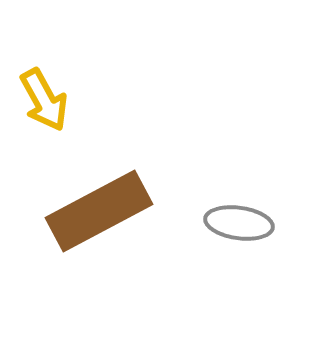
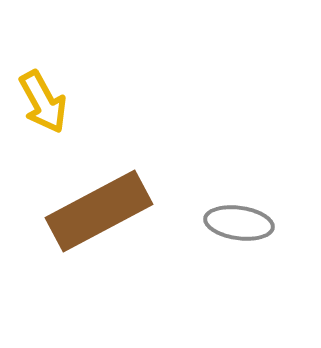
yellow arrow: moved 1 px left, 2 px down
